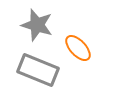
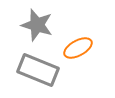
orange ellipse: rotated 76 degrees counterclockwise
